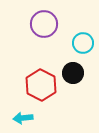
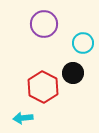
red hexagon: moved 2 px right, 2 px down
